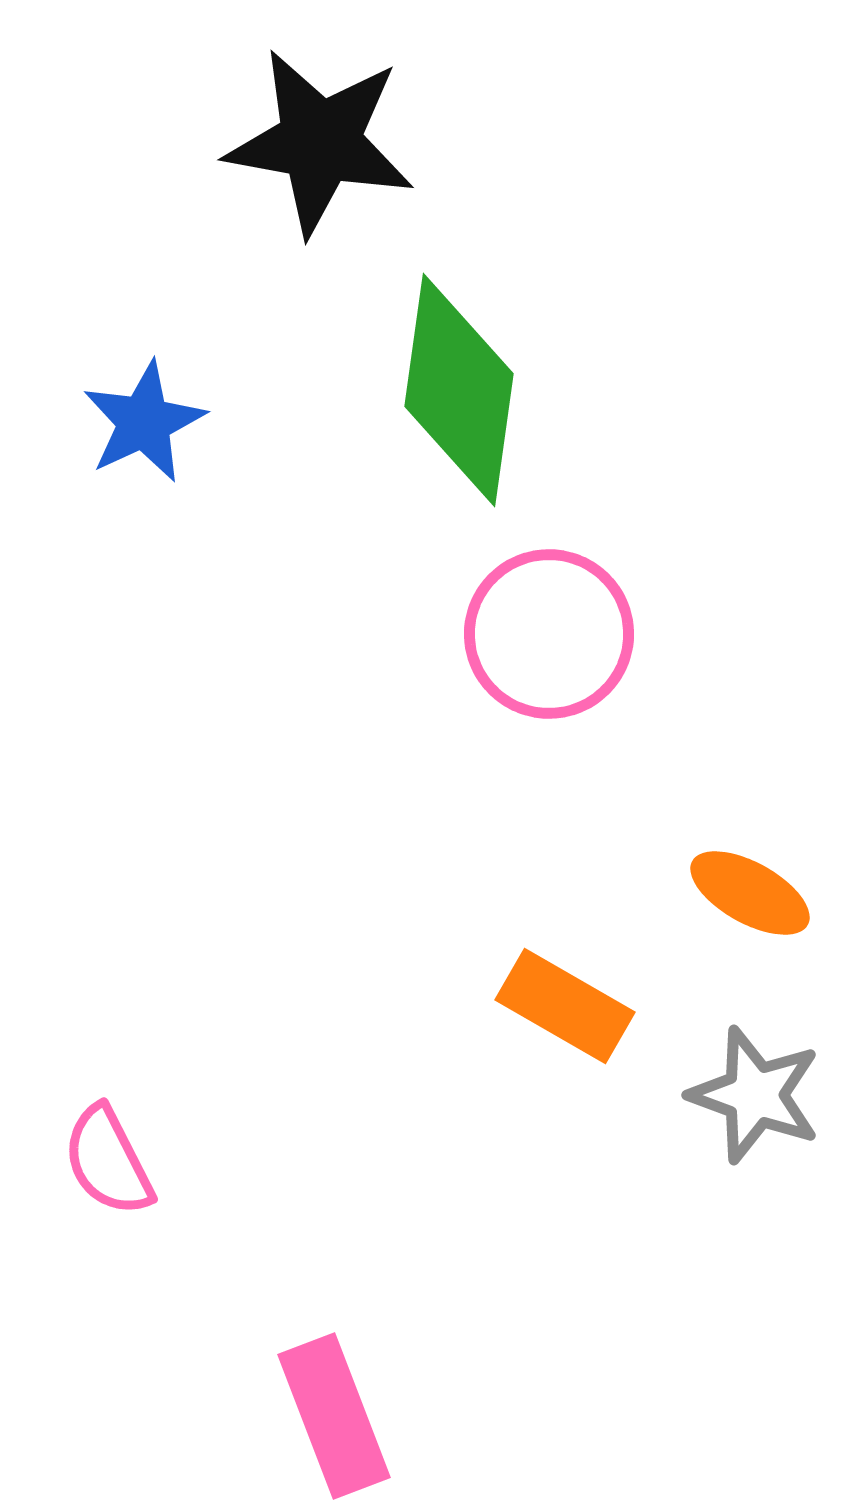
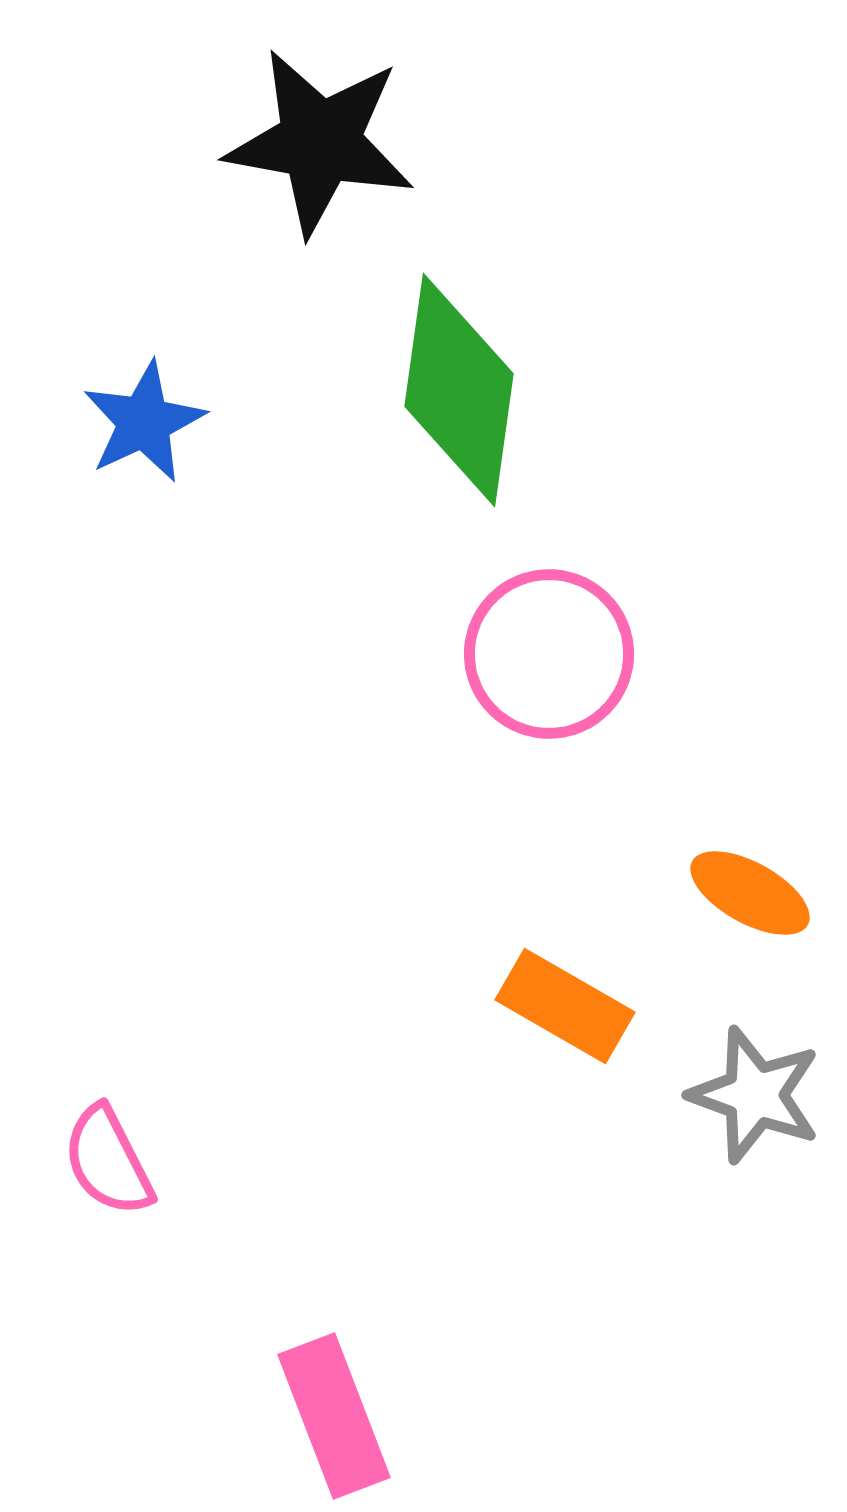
pink circle: moved 20 px down
